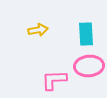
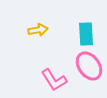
pink ellipse: rotated 60 degrees clockwise
pink L-shape: rotated 120 degrees counterclockwise
